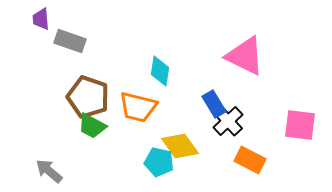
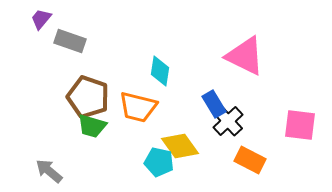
purple trapezoid: rotated 45 degrees clockwise
green trapezoid: rotated 12 degrees counterclockwise
